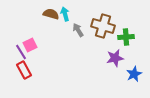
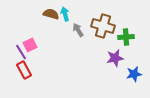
blue star: rotated 14 degrees clockwise
